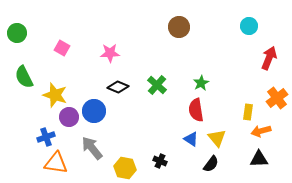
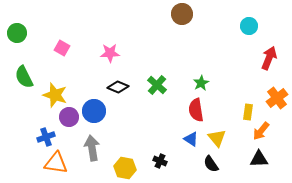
brown circle: moved 3 px right, 13 px up
orange arrow: rotated 36 degrees counterclockwise
gray arrow: rotated 30 degrees clockwise
black semicircle: rotated 108 degrees clockwise
